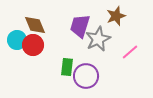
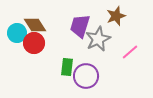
brown diamond: rotated 10 degrees counterclockwise
cyan circle: moved 7 px up
red circle: moved 1 px right, 2 px up
